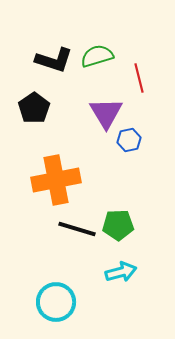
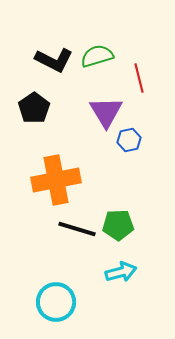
black L-shape: rotated 9 degrees clockwise
purple triangle: moved 1 px up
